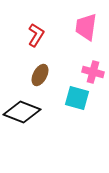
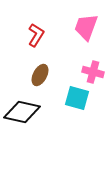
pink trapezoid: rotated 12 degrees clockwise
black diamond: rotated 9 degrees counterclockwise
